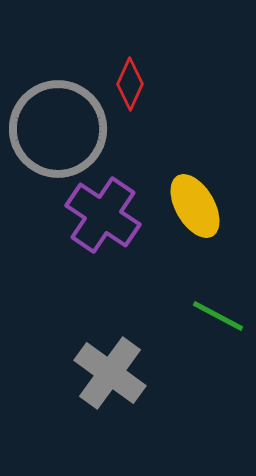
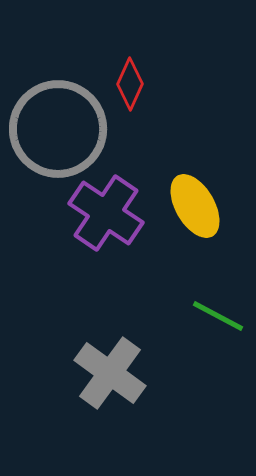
purple cross: moved 3 px right, 2 px up
